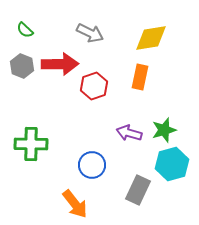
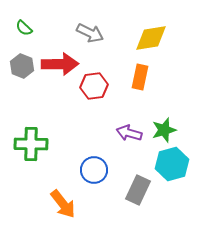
green semicircle: moved 1 px left, 2 px up
red hexagon: rotated 12 degrees clockwise
blue circle: moved 2 px right, 5 px down
orange arrow: moved 12 px left
